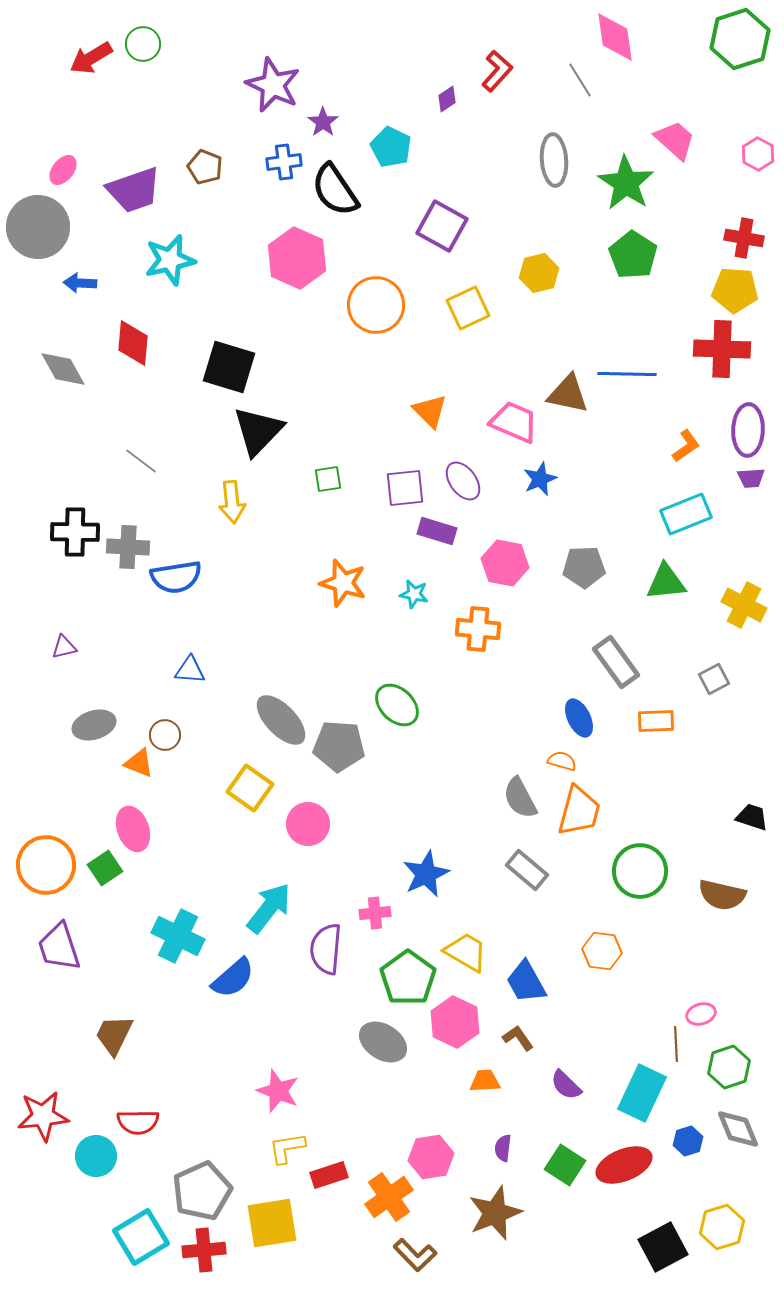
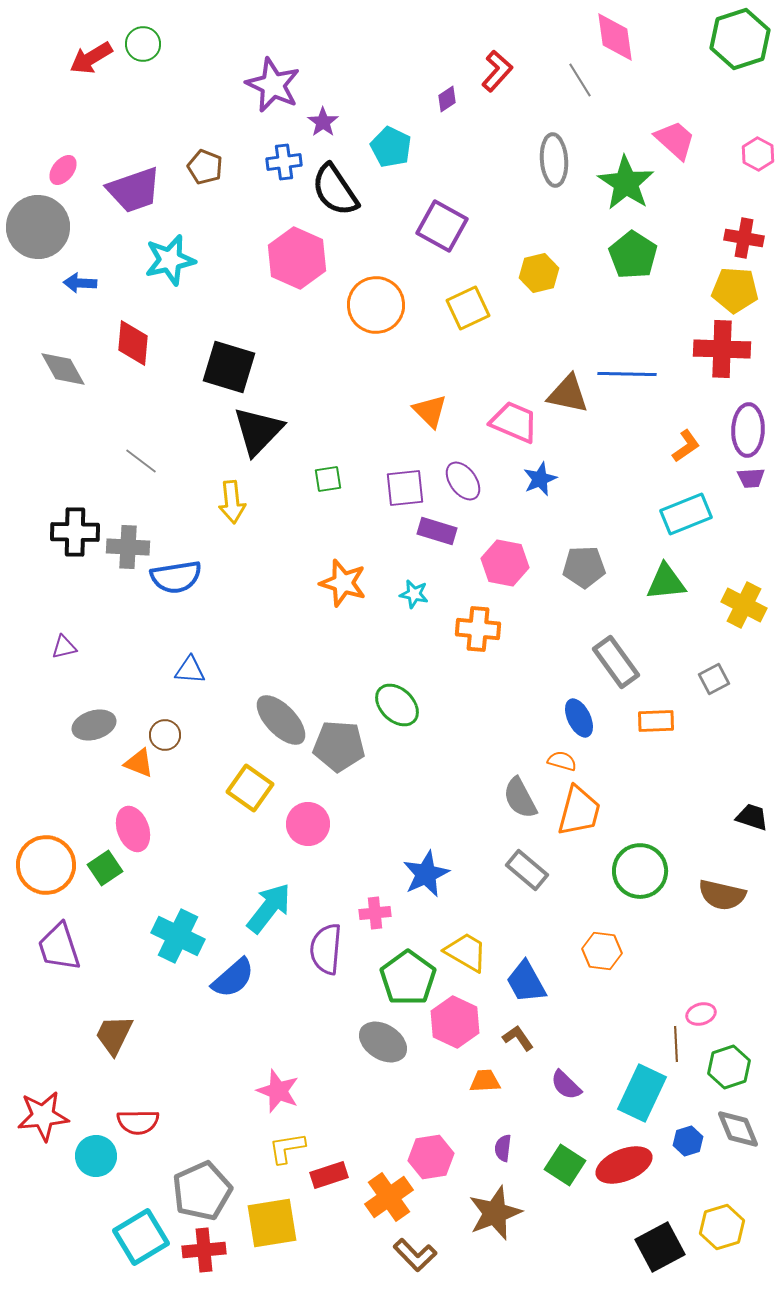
black square at (663, 1247): moved 3 px left
